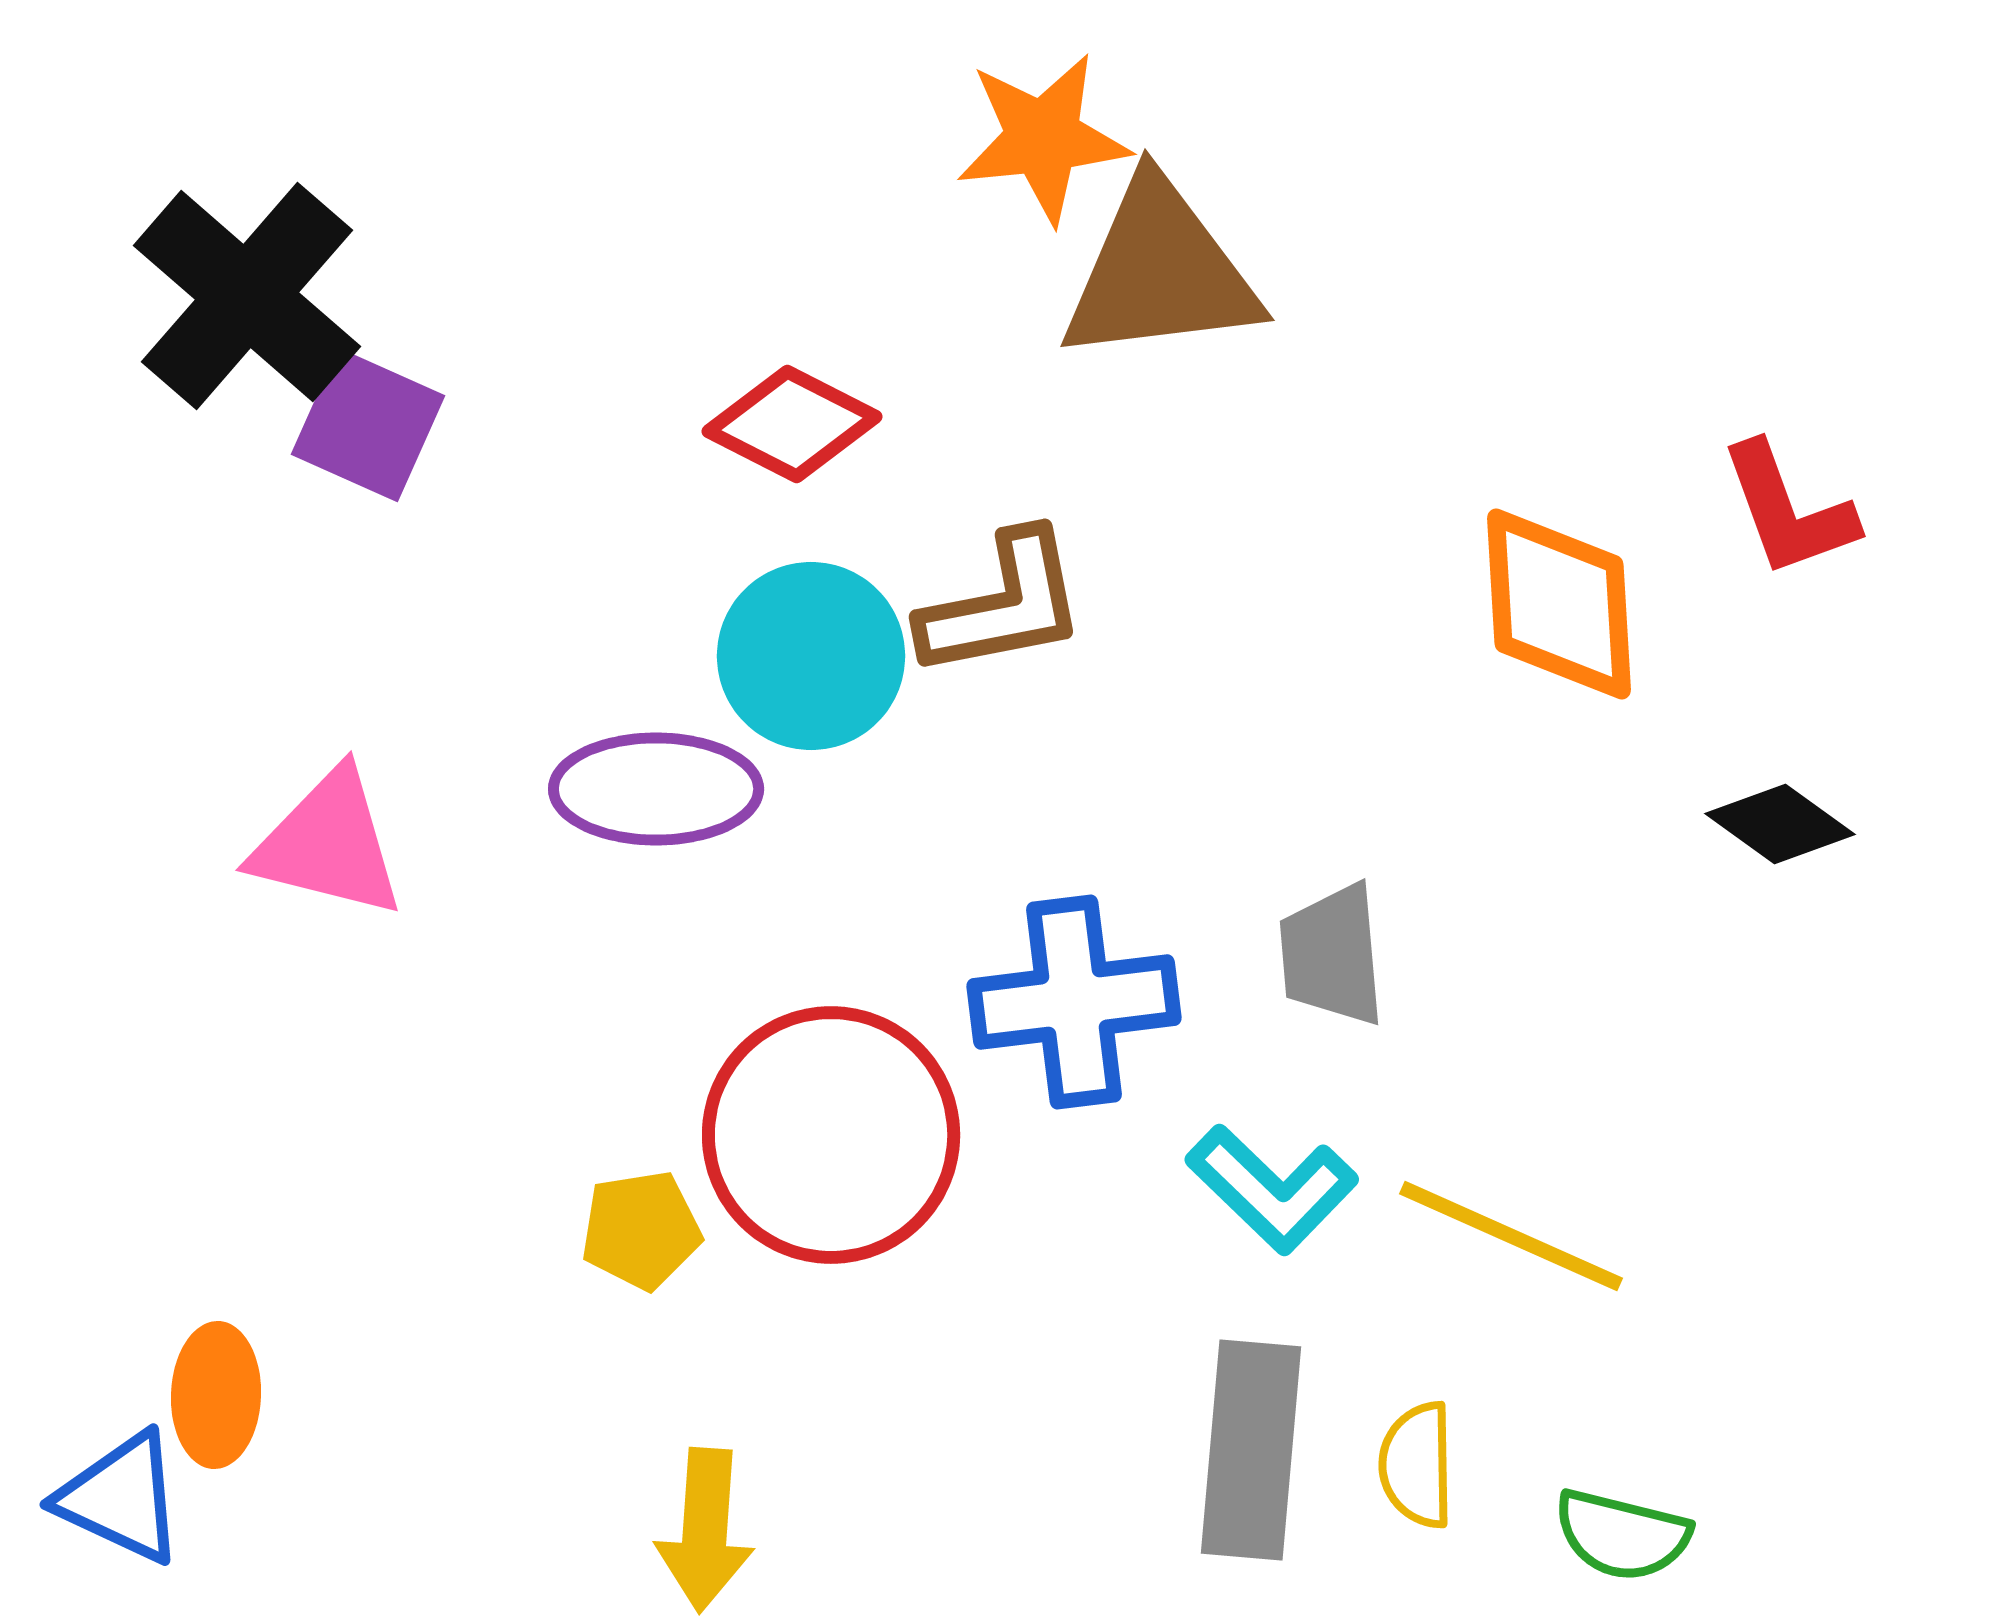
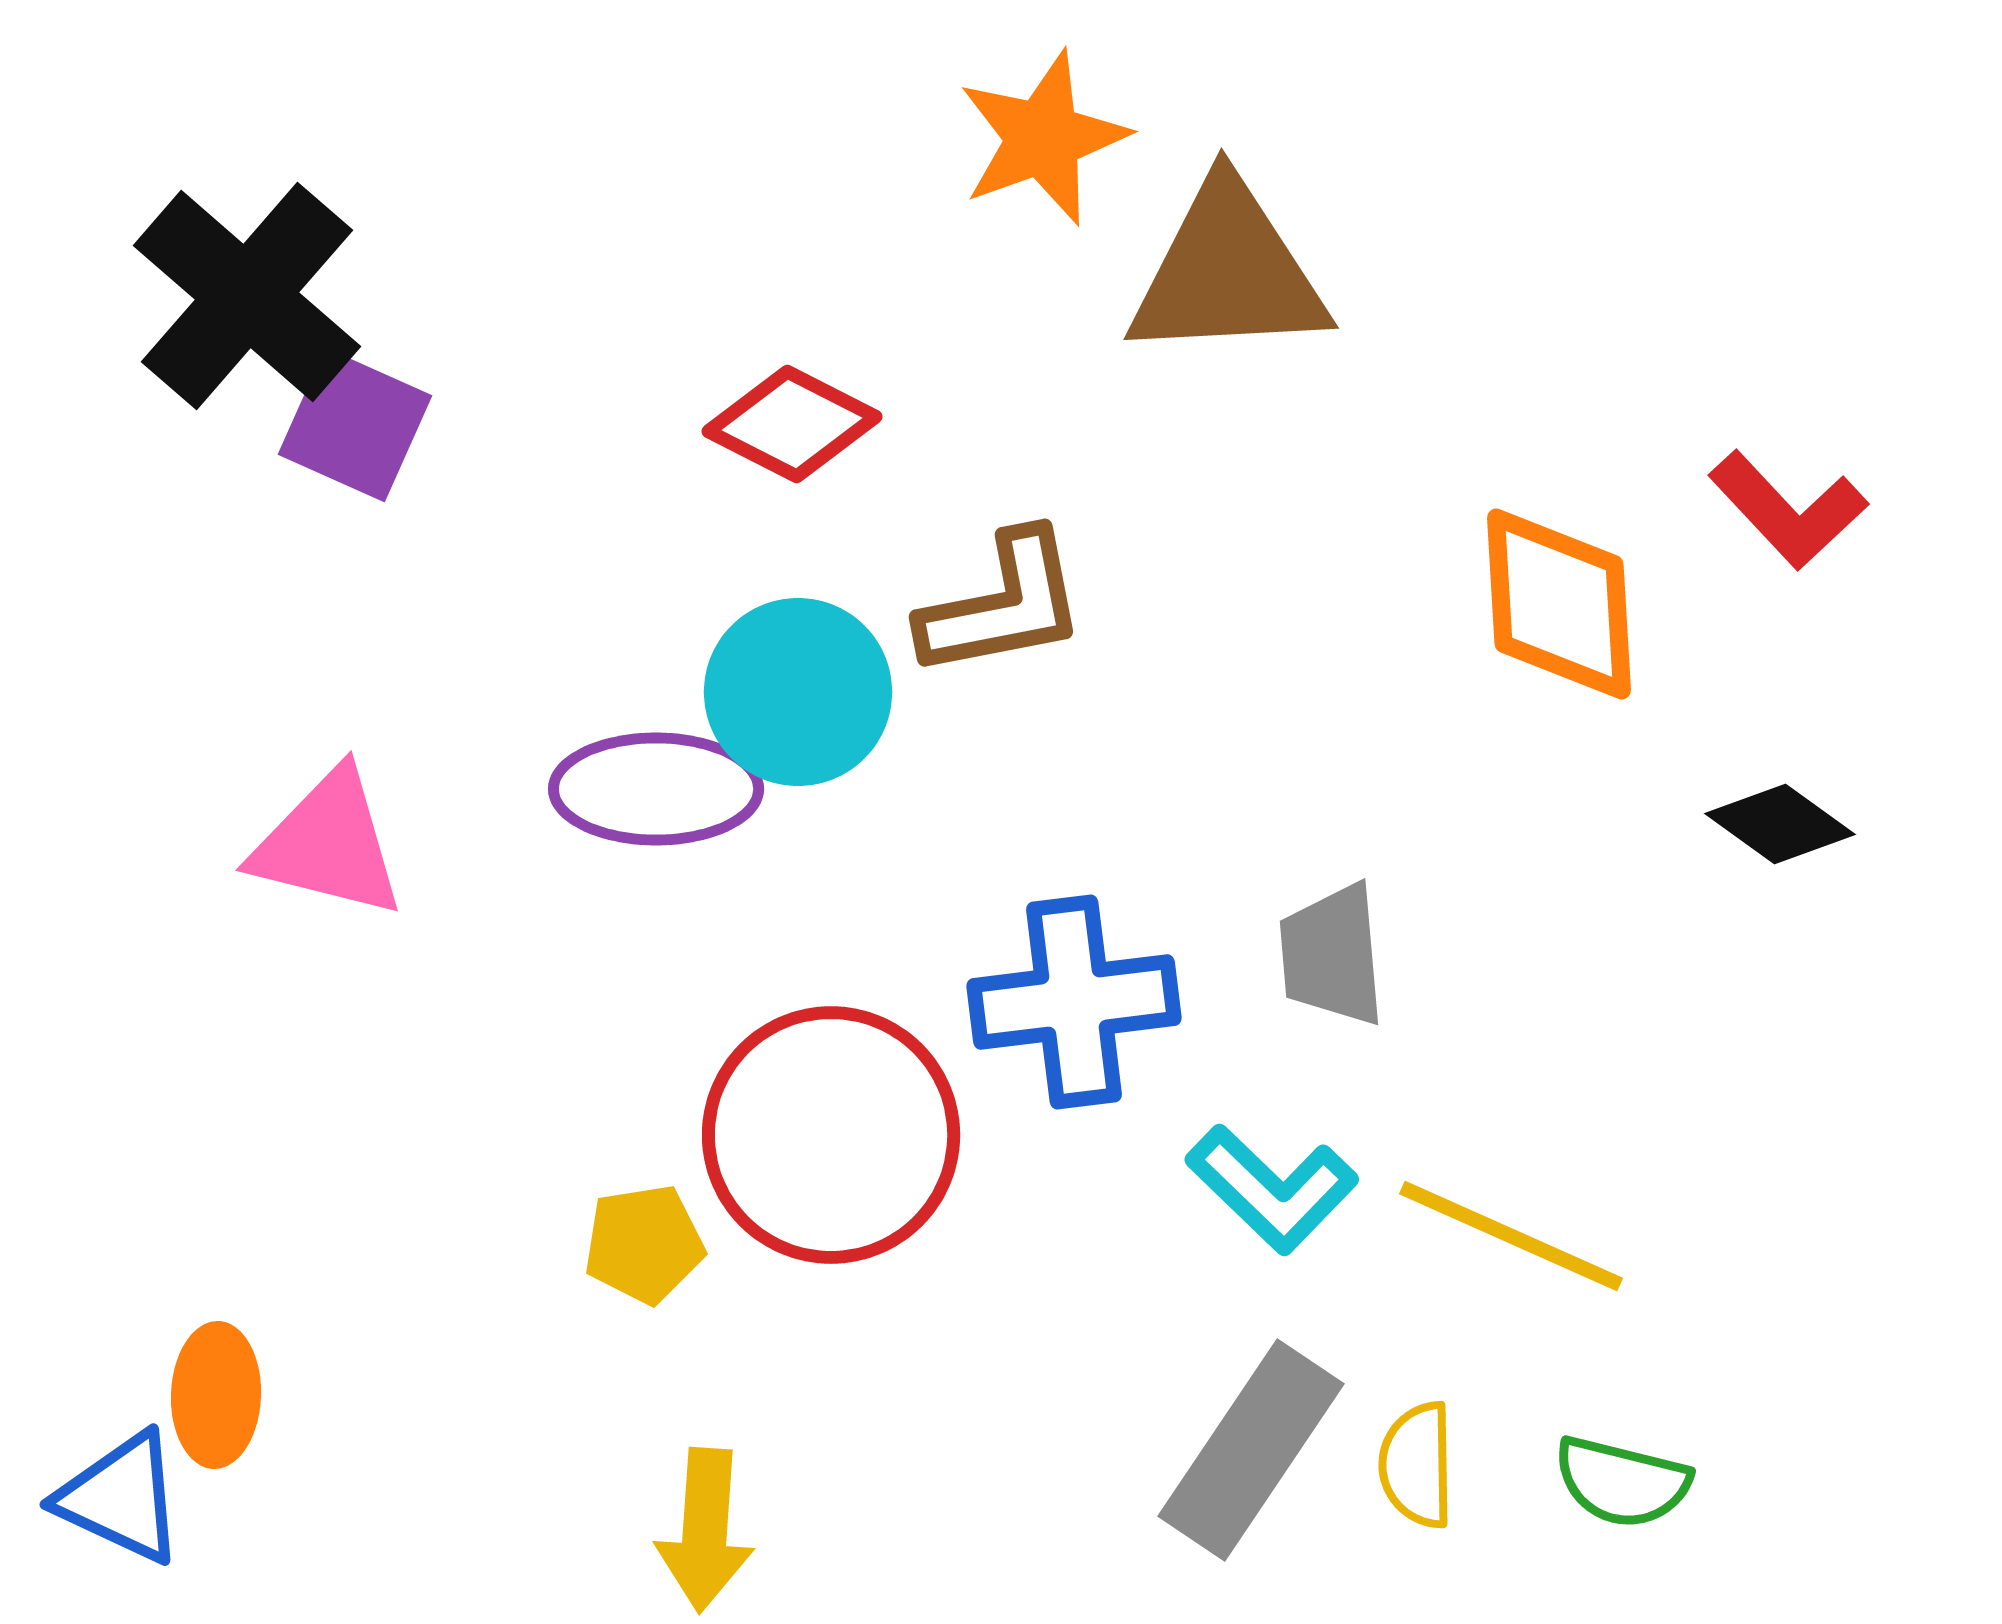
orange star: rotated 14 degrees counterclockwise
brown triangle: moved 68 px right; rotated 4 degrees clockwise
purple square: moved 13 px left
red L-shape: rotated 23 degrees counterclockwise
cyan circle: moved 13 px left, 36 px down
yellow pentagon: moved 3 px right, 14 px down
gray rectangle: rotated 29 degrees clockwise
green semicircle: moved 53 px up
